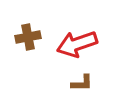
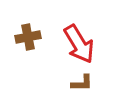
red arrow: moved 2 px right; rotated 102 degrees counterclockwise
